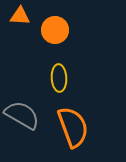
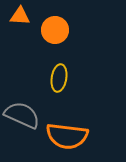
yellow ellipse: rotated 12 degrees clockwise
gray semicircle: rotated 6 degrees counterclockwise
orange semicircle: moved 6 px left, 9 px down; rotated 117 degrees clockwise
